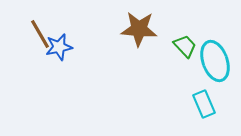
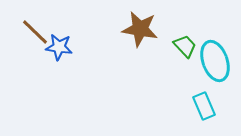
brown star: moved 1 px right; rotated 6 degrees clockwise
brown line: moved 5 px left, 2 px up; rotated 16 degrees counterclockwise
blue star: rotated 20 degrees clockwise
cyan rectangle: moved 2 px down
